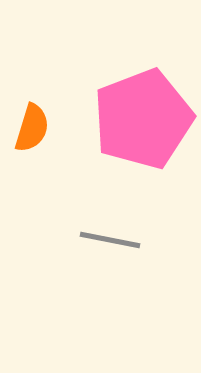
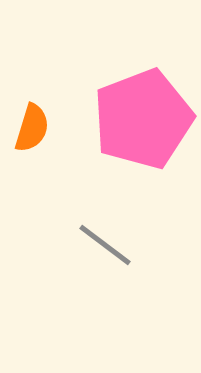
gray line: moved 5 px left, 5 px down; rotated 26 degrees clockwise
